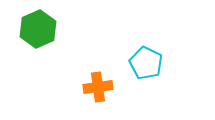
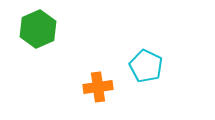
cyan pentagon: moved 3 px down
